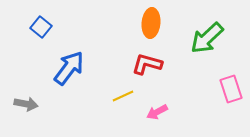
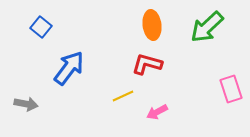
orange ellipse: moved 1 px right, 2 px down; rotated 12 degrees counterclockwise
green arrow: moved 11 px up
